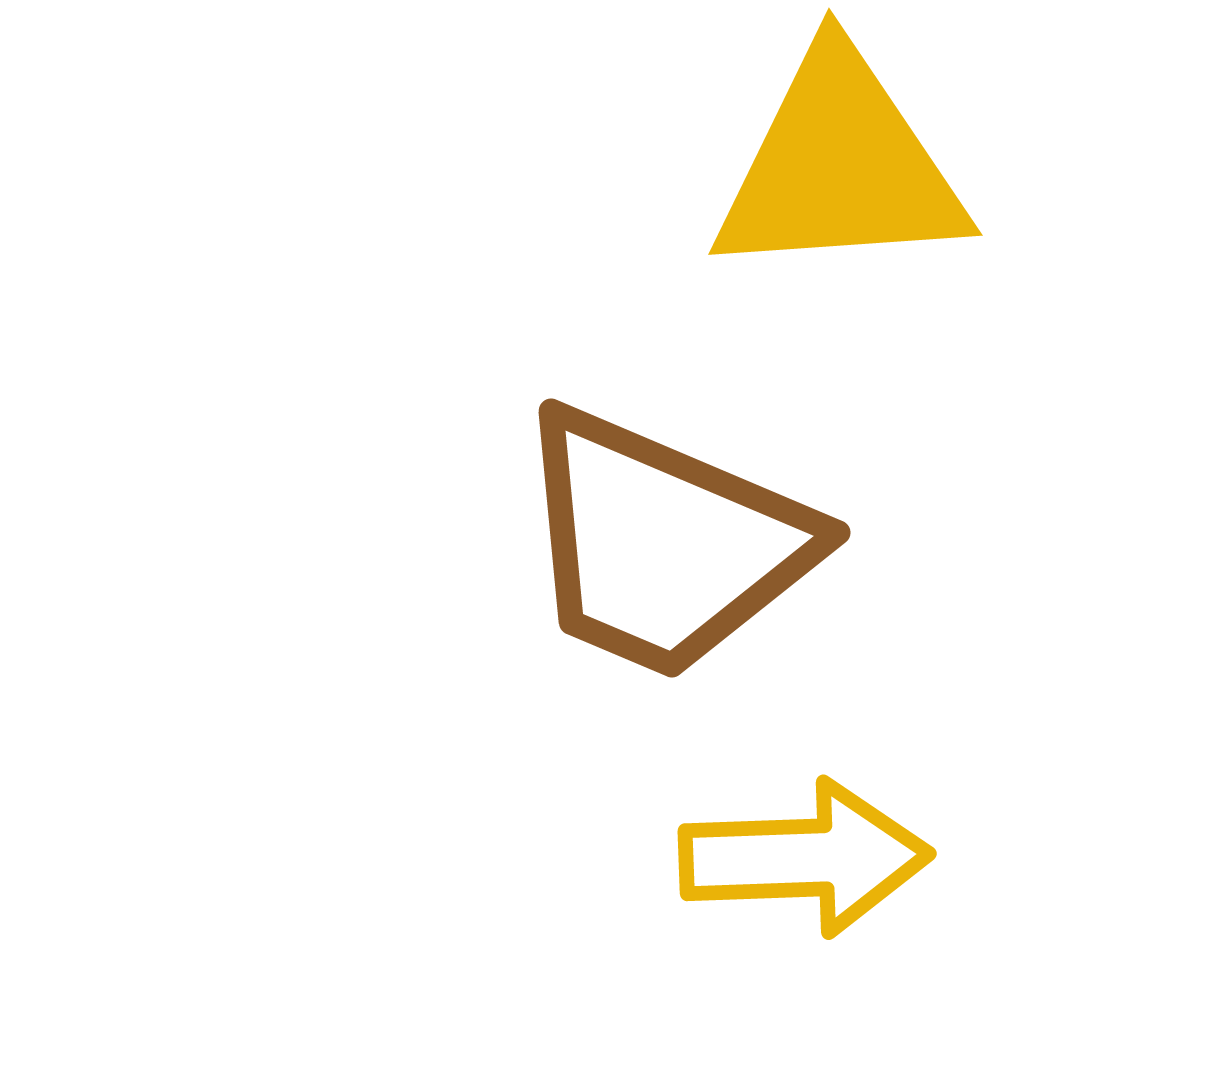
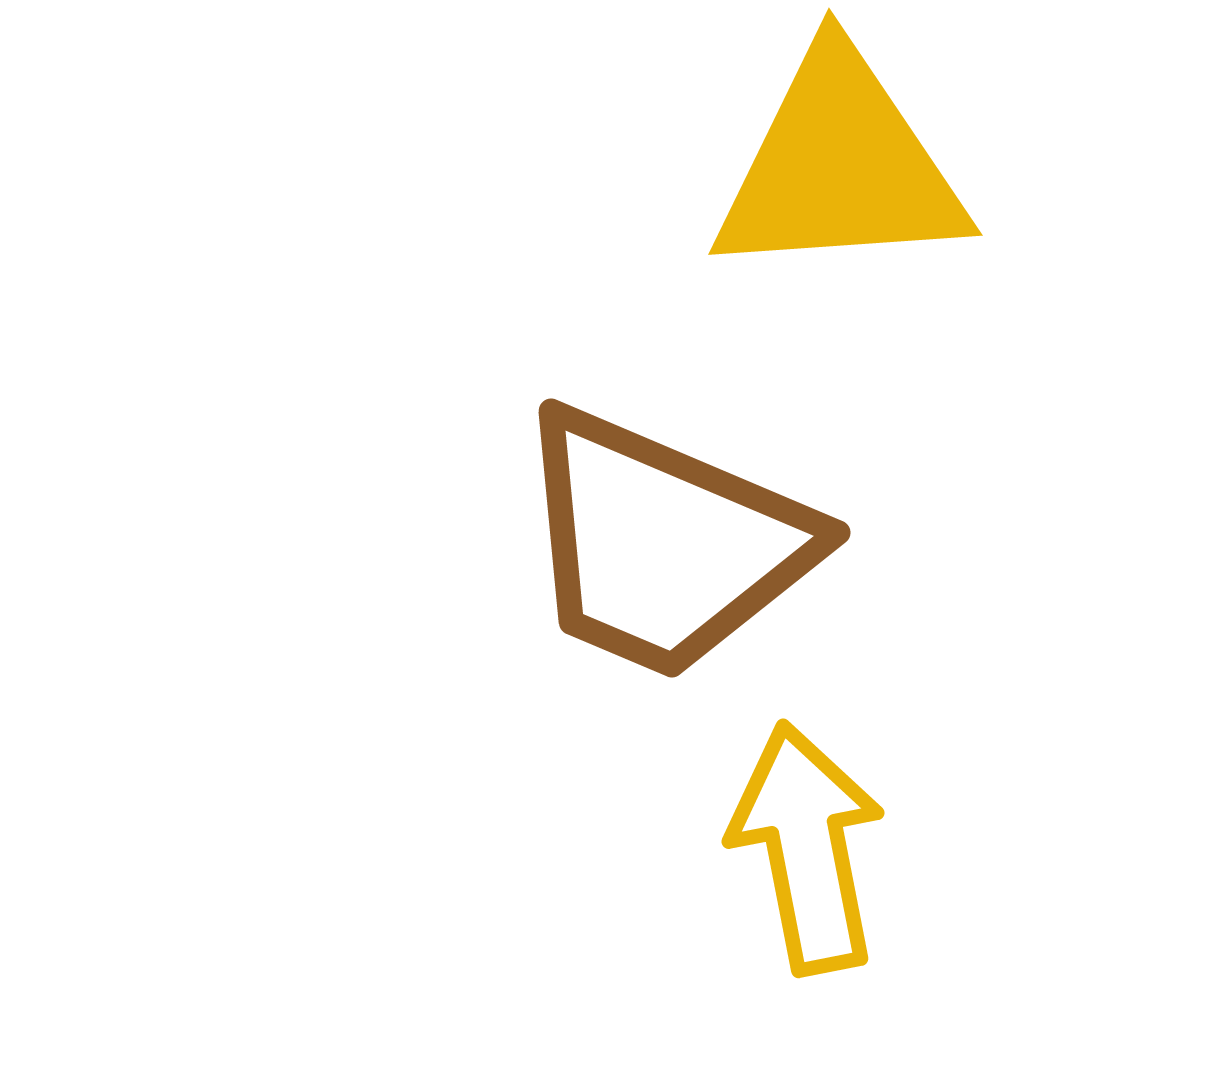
yellow arrow: moved 2 px right, 10 px up; rotated 99 degrees counterclockwise
